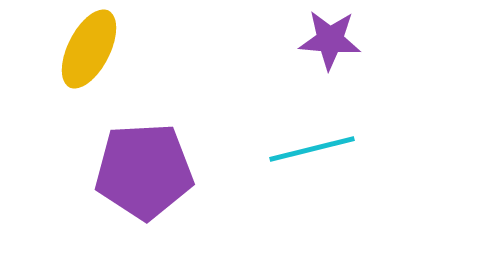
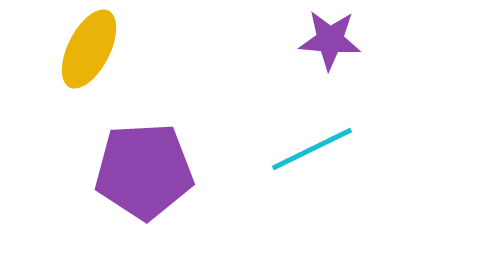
cyan line: rotated 12 degrees counterclockwise
